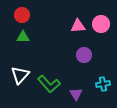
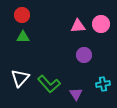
white triangle: moved 3 px down
